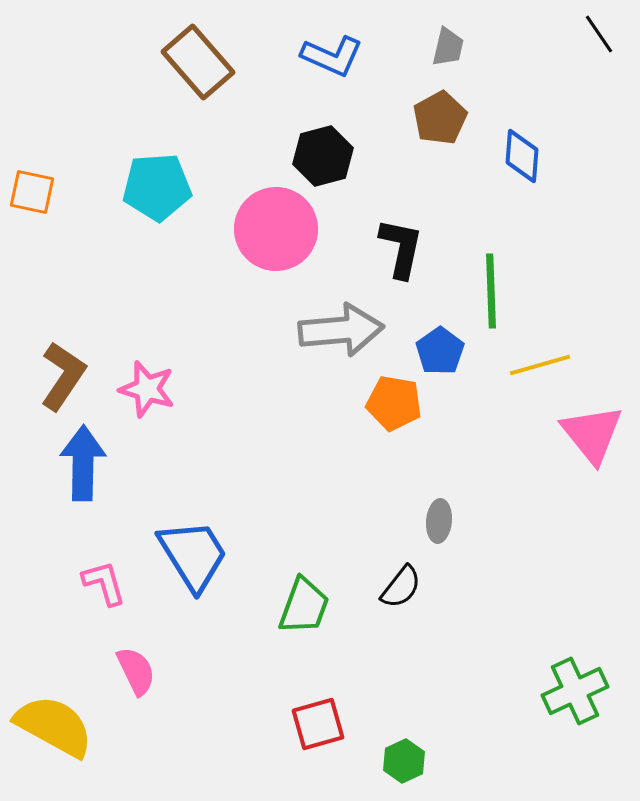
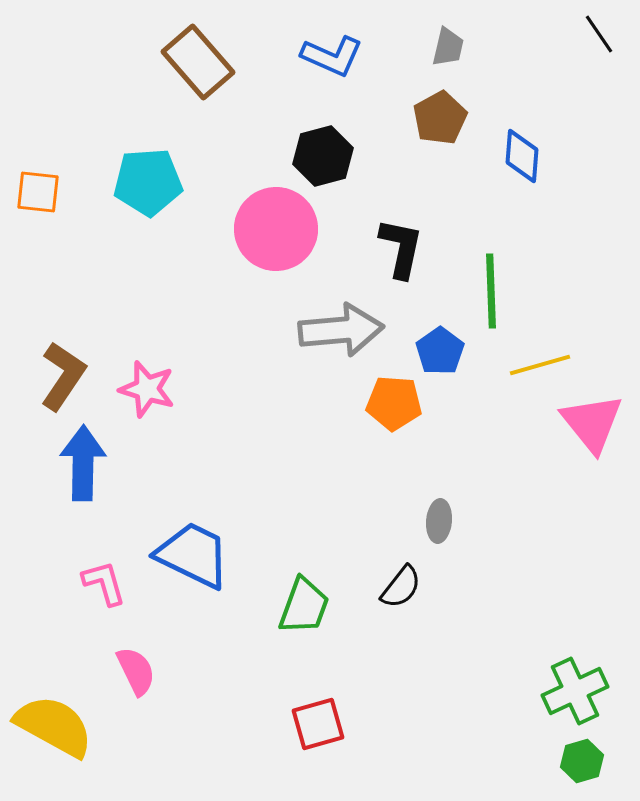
cyan pentagon: moved 9 px left, 5 px up
orange square: moved 6 px right; rotated 6 degrees counterclockwise
orange pentagon: rotated 6 degrees counterclockwise
pink triangle: moved 11 px up
blue trapezoid: rotated 32 degrees counterclockwise
green hexagon: moved 178 px right; rotated 9 degrees clockwise
